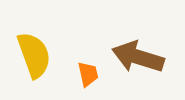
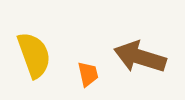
brown arrow: moved 2 px right
